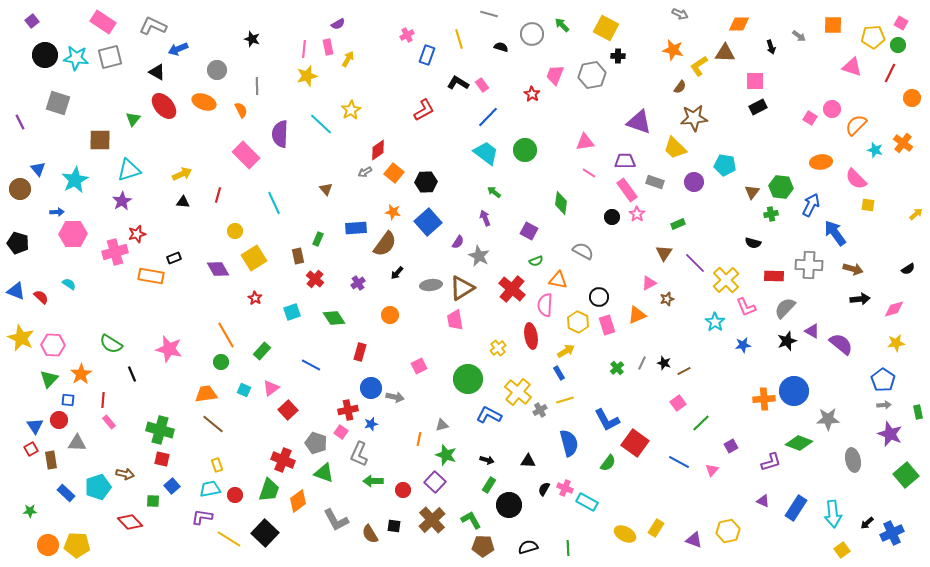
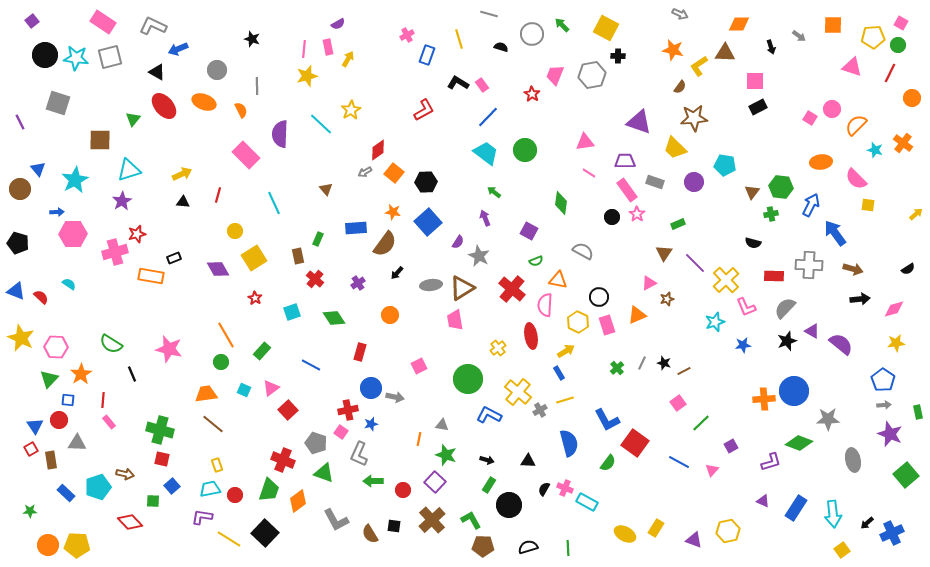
cyan star at (715, 322): rotated 18 degrees clockwise
pink hexagon at (53, 345): moved 3 px right, 2 px down
gray triangle at (442, 425): rotated 24 degrees clockwise
